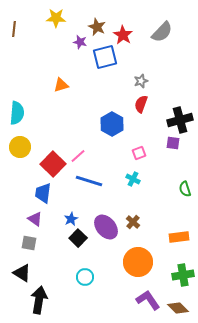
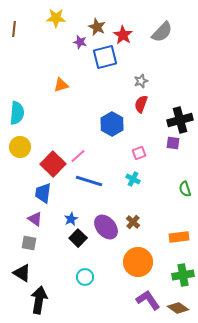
brown diamond: rotated 10 degrees counterclockwise
